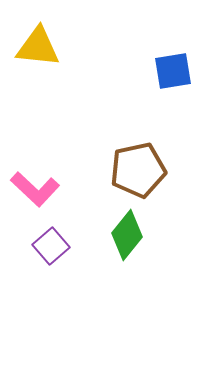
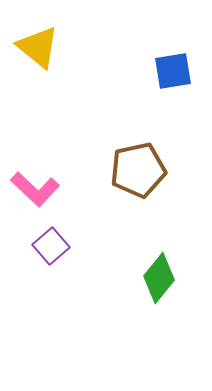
yellow triangle: rotated 33 degrees clockwise
green diamond: moved 32 px right, 43 px down
